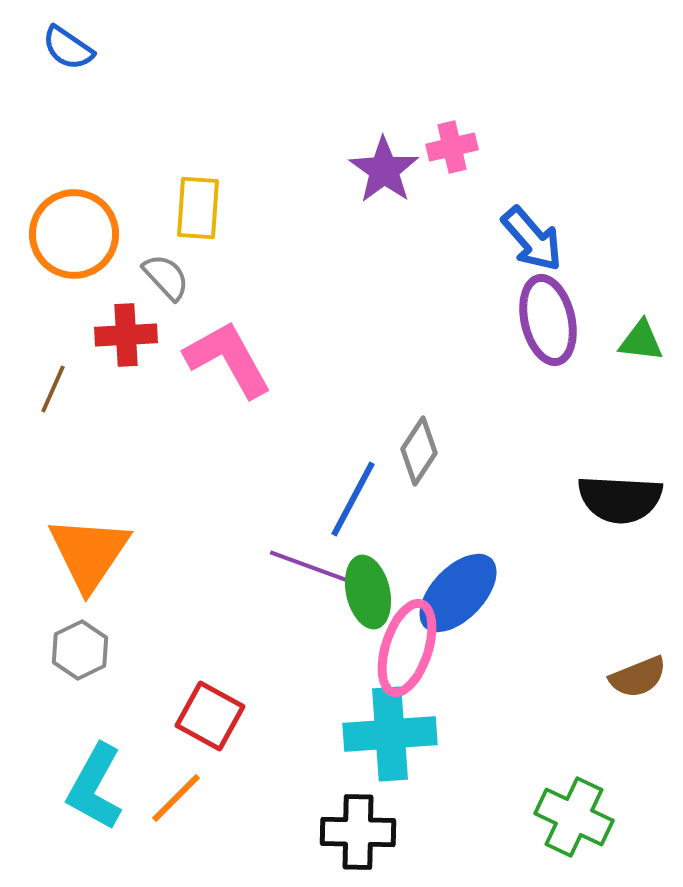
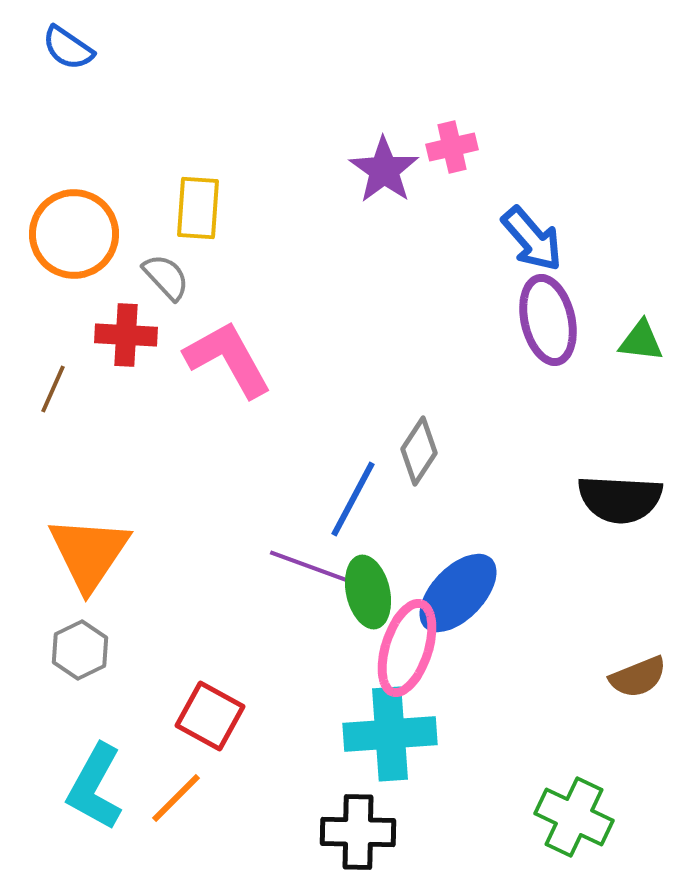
red cross: rotated 6 degrees clockwise
